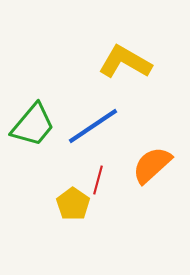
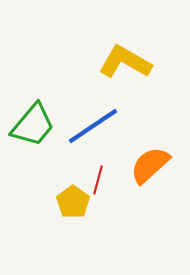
orange semicircle: moved 2 px left
yellow pentagon: moved 2 px up
